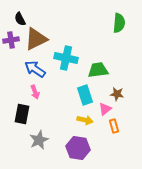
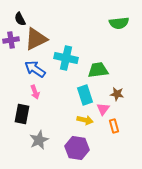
green semicircle: rotated 78 degrees clockwise
pink triangle: moved 2 px left; rotated 16 degrees counterclockwise
purple hexagon: moved 1 px left
